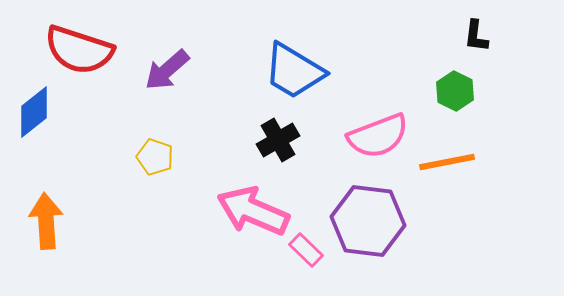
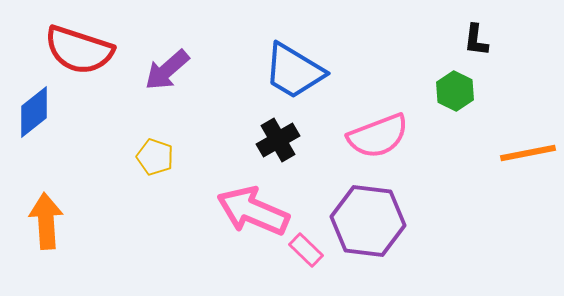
black L-shape: moved 4 px down
orange line: moved 81 px right, 9 px up
